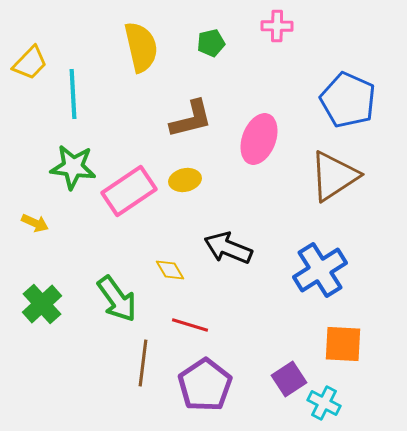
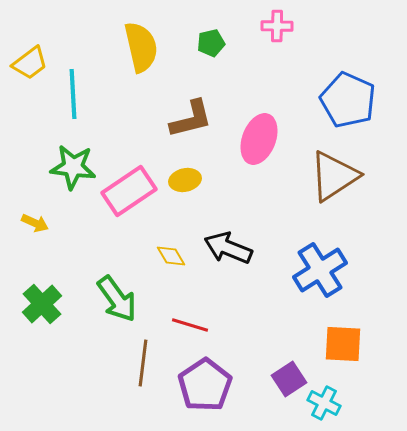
yellow trapezoid: rotated 9 degrees clockwise
yellow diamond: moved 1 px right, 14 px up
